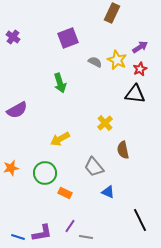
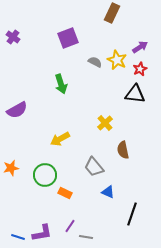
green arrow: moved 1 px right, 1 px down
green circle: moved 2 px down
black line: moved 8 px left, 6 px up; rotated 45 degrees clockwise
